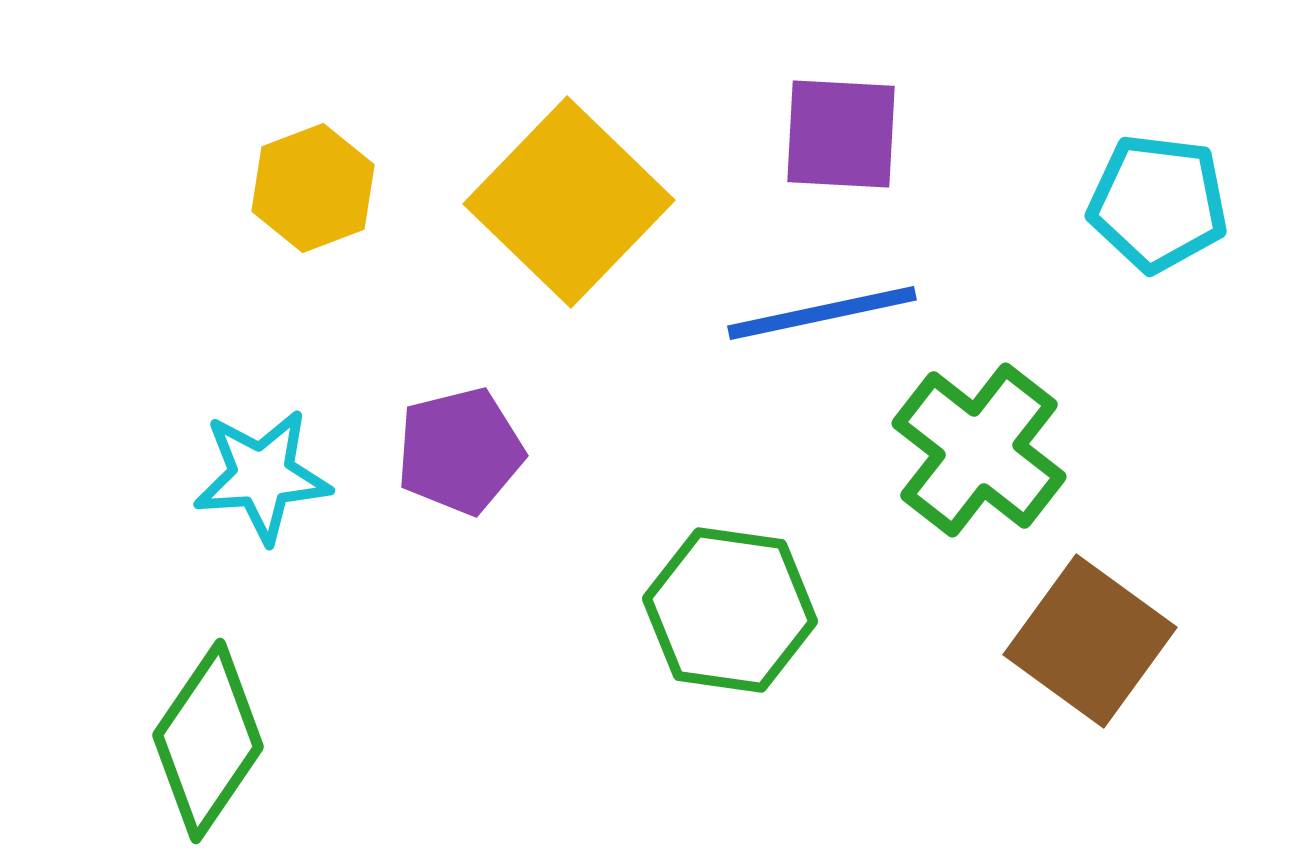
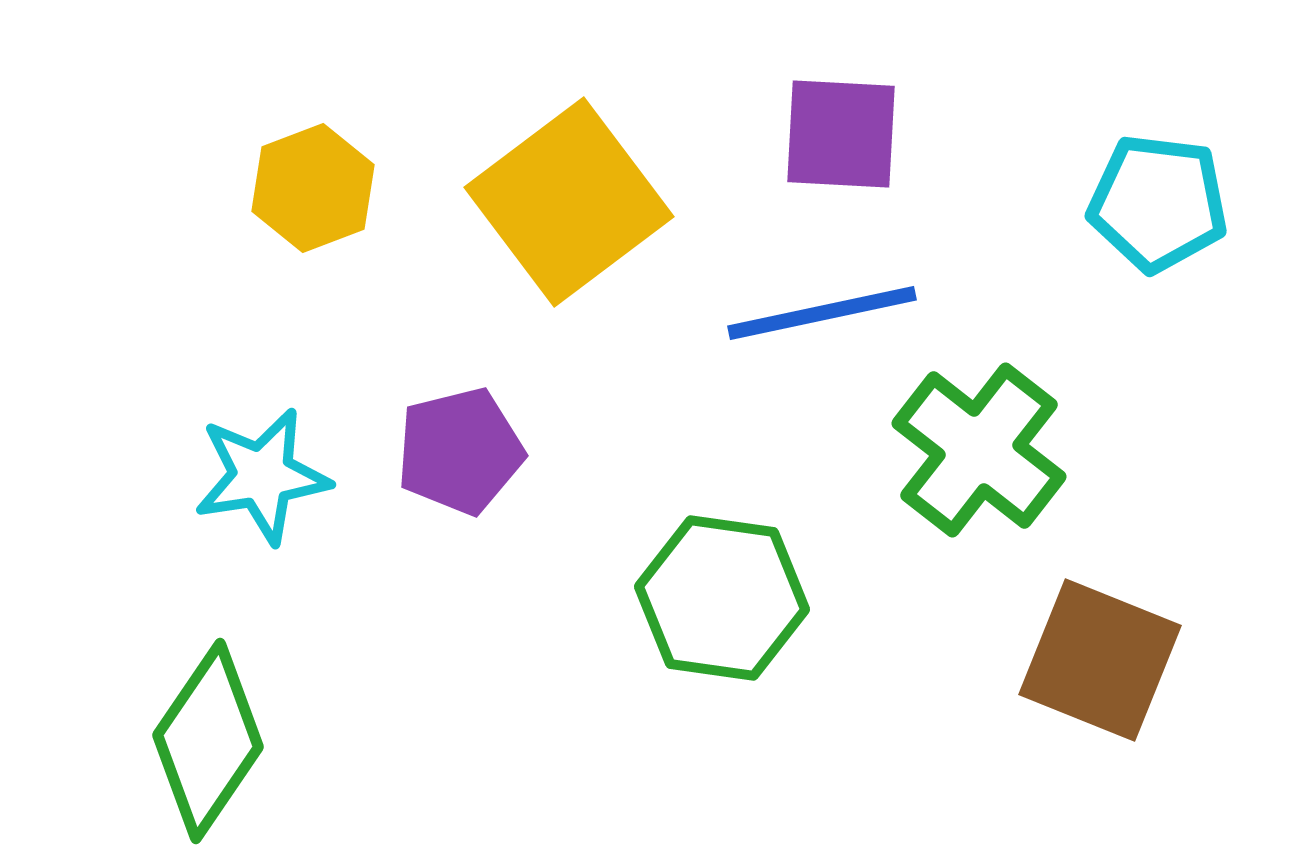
yellow square: rotated 9 degrees clockwise
cyan star: rotated 5 degrees counterclockwise
green hexagon: moved 8 px left, 12 px up
brown square: moved 10 px right, 19 px down; rotated 14 degrees counterclockwise
